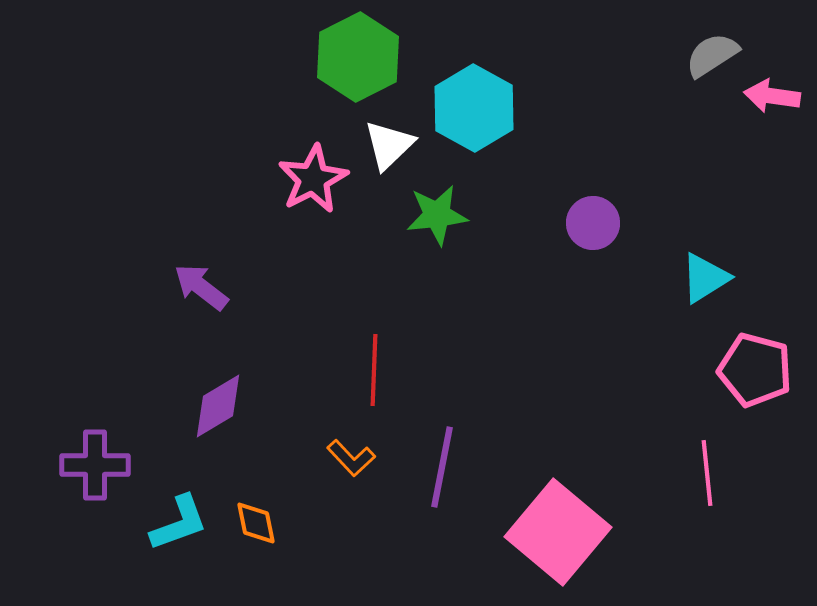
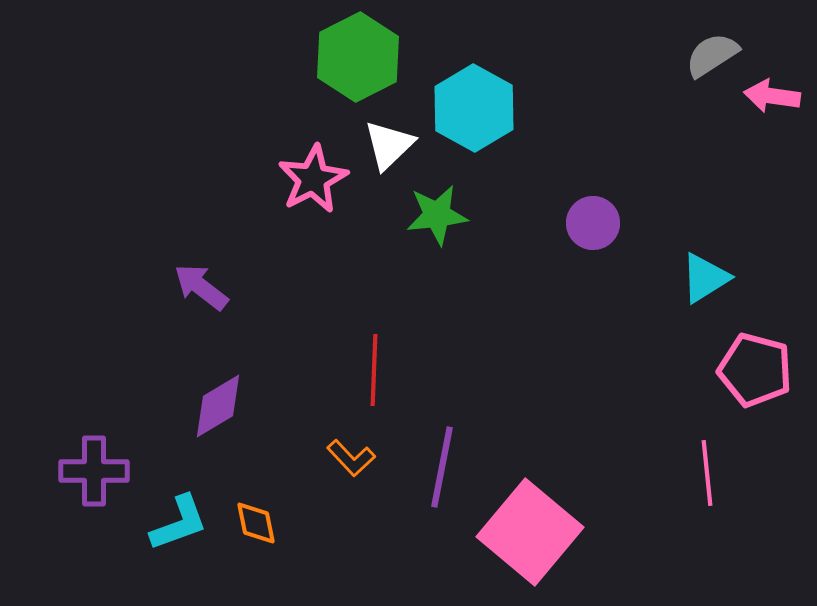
purple cross: moved 1 px left, 6 px down
pink square: moved 28 px left
